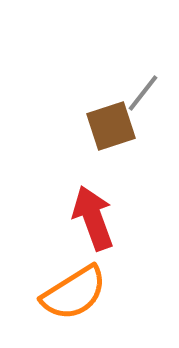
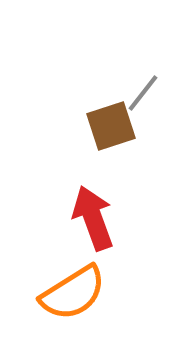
orange semicircle: moved 1 px left
